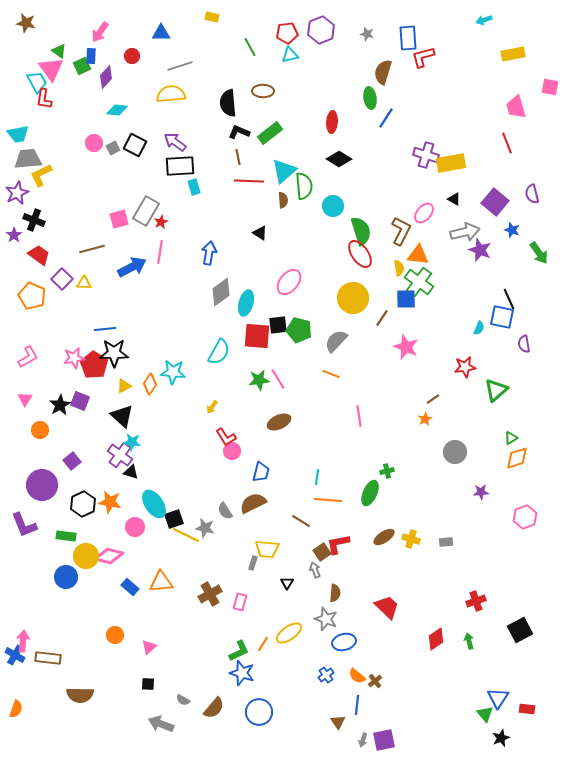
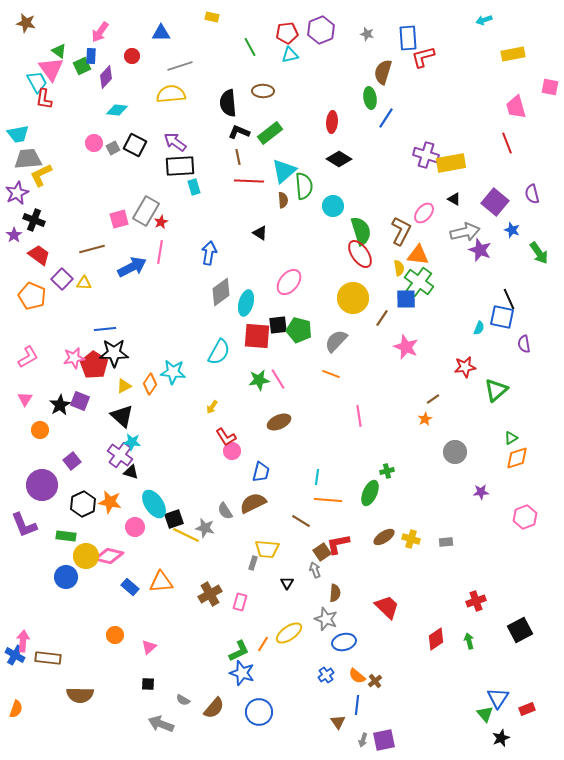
red rectangle at (527, 709): rotated 28 degrees counterclockwise
